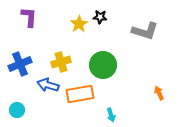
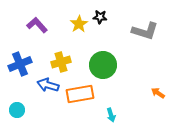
purple L-shape: moved 8 px right, 8 px down; rotated 45 degrees counterclockwise
orange arrow: moved 1 px left; rotated 32 degrees counterclockwise
